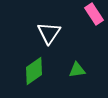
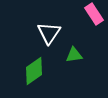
green triangle: moved 3 px left, 15 px up
